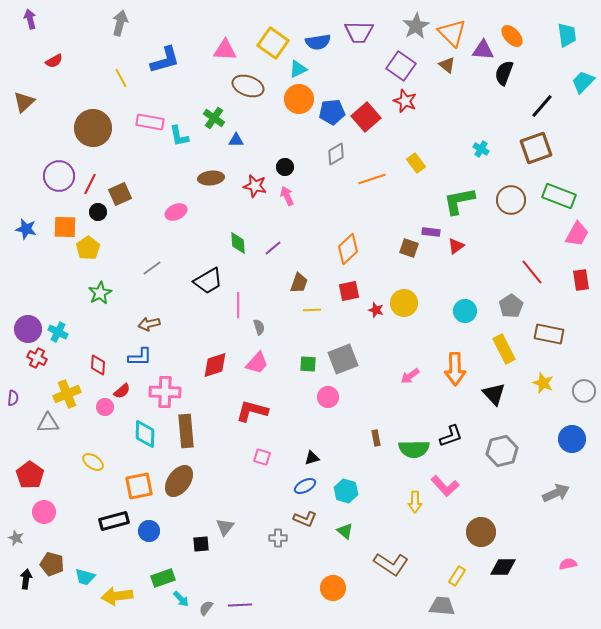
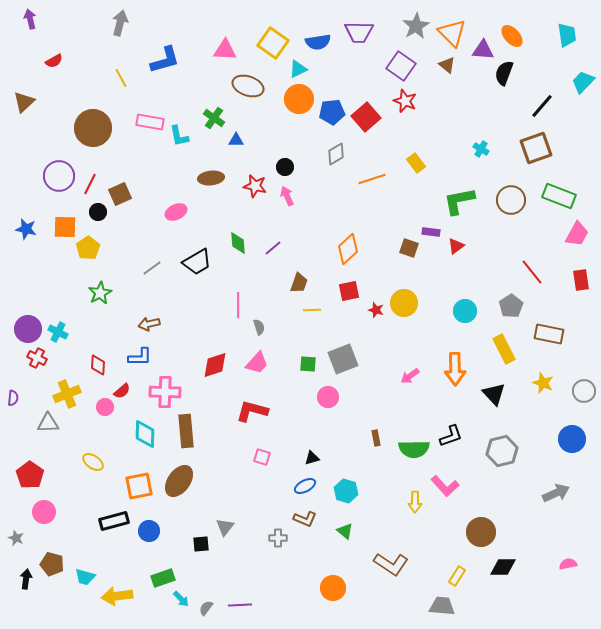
black trapezoid at (208, 281): moved 11 px left, 19 px up
